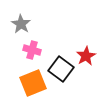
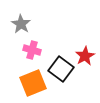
red star: moved 1 px left
